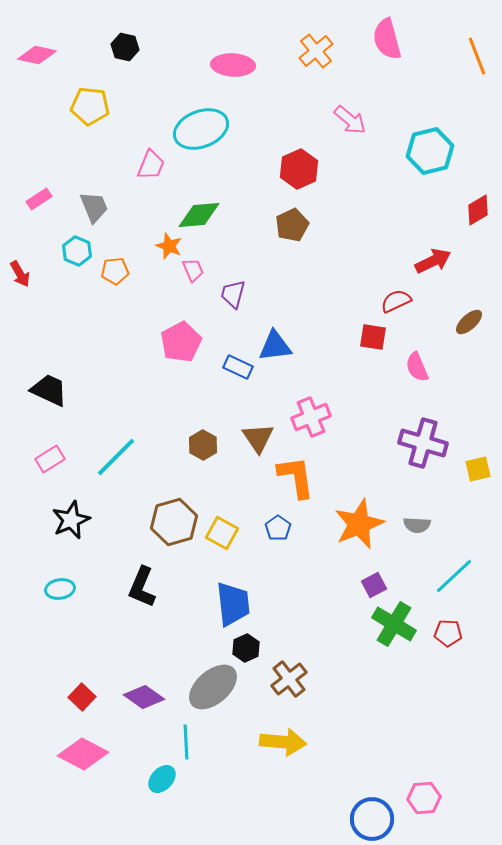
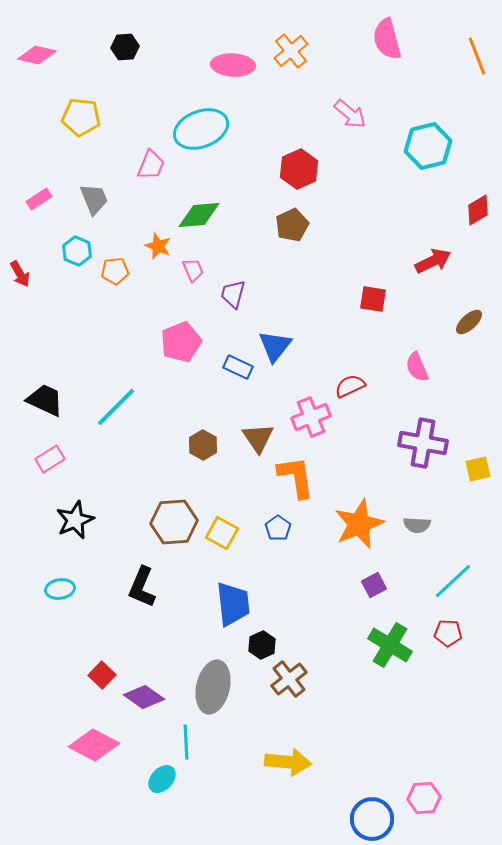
black hexagon at (125, 47): rotated 16 degrees counterclockwise
orange cross at (316, 51): moved 25 px left
yellow pentagon at (90, 106): moved 9 px left, 11 px down
pink arrow at (350, 120): moved 6 px up
cyan hexagon at (430, 151): moved 2 px left, 5 px up
gray trapezoid at (94, 207): moved 8 px up
orange star at (169, 246): moved 11 px left
red semicircle at (396, 301): moved 46 px left, 85 px down
red square at (373, 337): moved 38 px up
pink pentagon at (181, 342): rotated 6 degrees clockwise
blue triangle at (275, 346): rotated 45 degrees counterclockwise
black trapezoid at (49, 390): moved 4 px left, 10 px down
purple cross at (423, 443): rotated 6 degrees counterclockwise
cyan line at (116, 457): moved 50 px up
black star at (71, 520): moved 4 px right
brown hexagon at (174, 522): rotated 12 degrees clockwise
cyan line at (454, 576): moved 1 px left, 5 px down
green cross at (394, 624): moved 4 px left, 21 px down
black hexagon at (246, 648): moved 16 px right, 3 px up
gray ellipse at (213, 687): rotated 36 degrees counterclockwise
red square at (82, 697): moved 20 px right, 22 px up
yellow arrow at (283, 742): moved 5 px right, 20 px down
pink diamond at (83, 754): moved 11 px right, 9 px up
